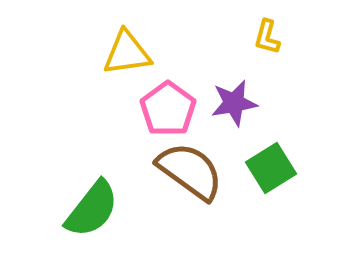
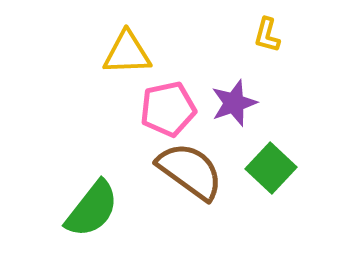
yellow L-shape: moved 2 px up
yellow triangle: rotated 6 degrees clockwise
purple star: rotated 9 degrees counterclockwise
pink pentagon: rotated 24 degrees clockwise
green square: rotated 15 degrees counterclockwise
